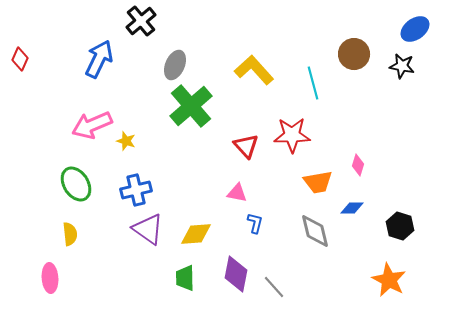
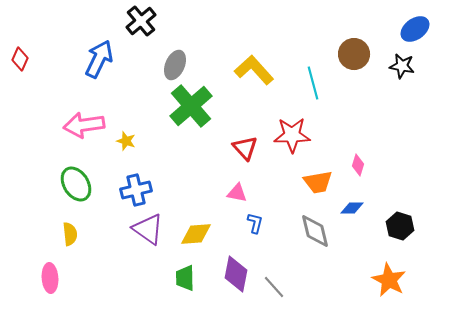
pink arrow: moved 8 px left; rotated 15 degrees clockwise
red triangle: moved 1 px left, 2 px down
